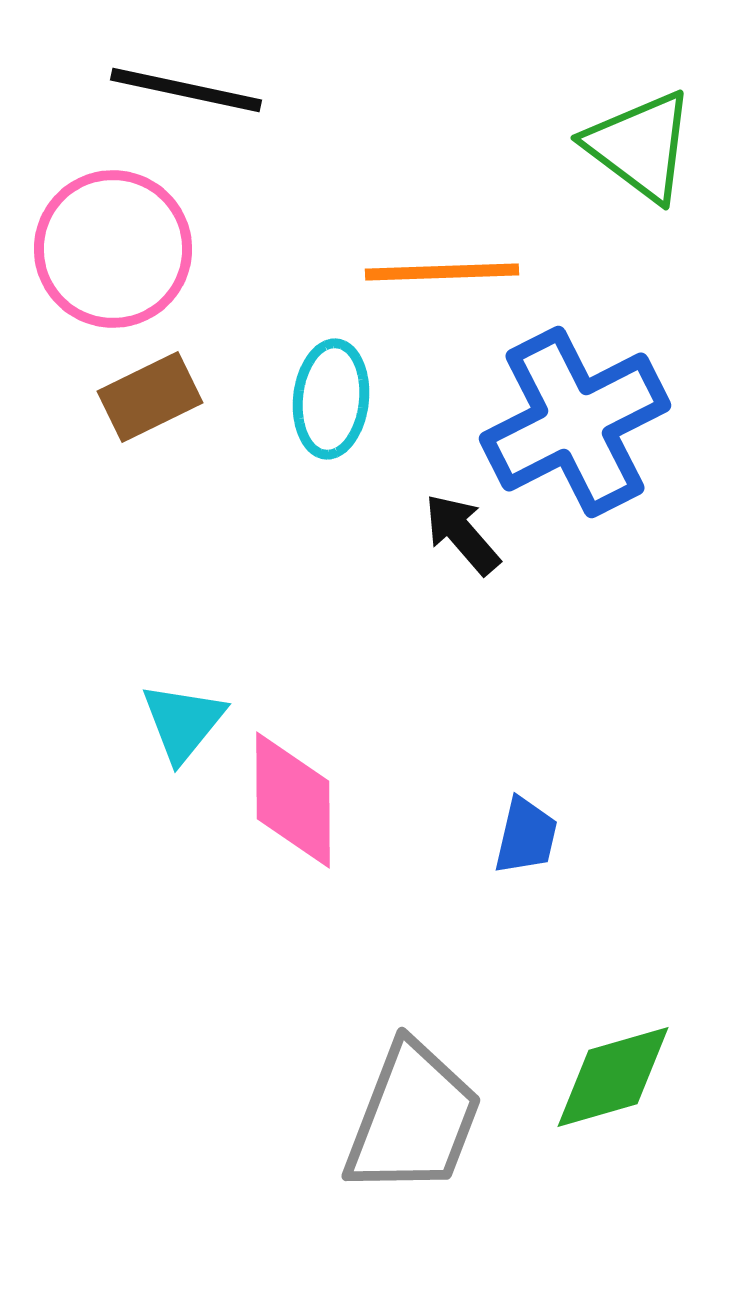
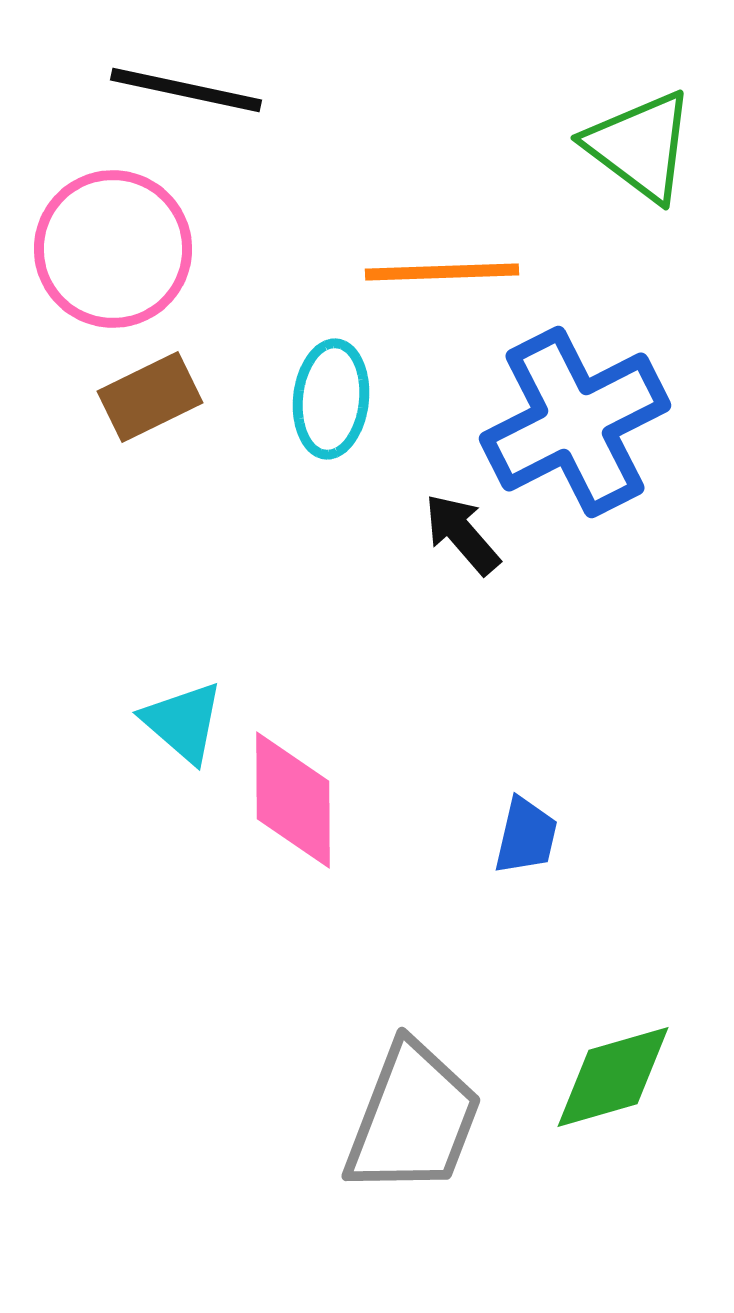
cyan triangle: rotated 28 degrees counterclockwise
